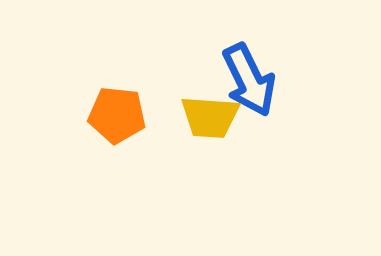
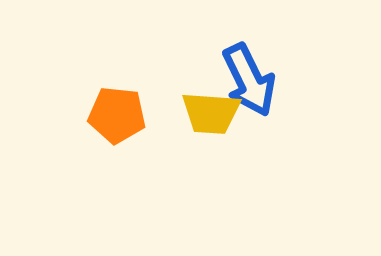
yellow trapezoid: moved 1 px right, 4 px up
